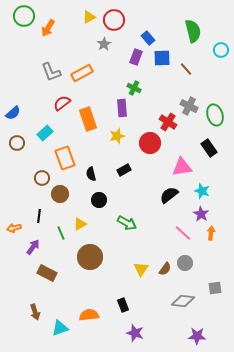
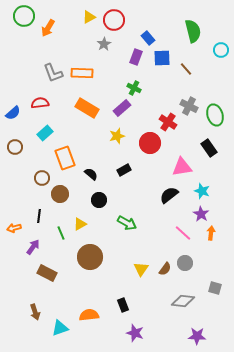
gray L-shape at (51, 72): moved 2 px right, 1 px down
orange rectangle at (82, 73): rotated 30 degrees clockwise
red semicircle at (62, 103): moved 22 px left; rotated 30 degrees clockwise
purple rectangle at (122, 108): rotated 54 degrees clockwise
orange rectangle at (88, 119): moved 1 px left, 11 px up; rotated 40 degrees counterclockwise
brown circle at (17, 143): moved 2 px left, 4 px down
black semicircle at (91, 174): rotated 144 degrees clockwise
gray square at (215, 288): rotated 24 degrees clockwise
